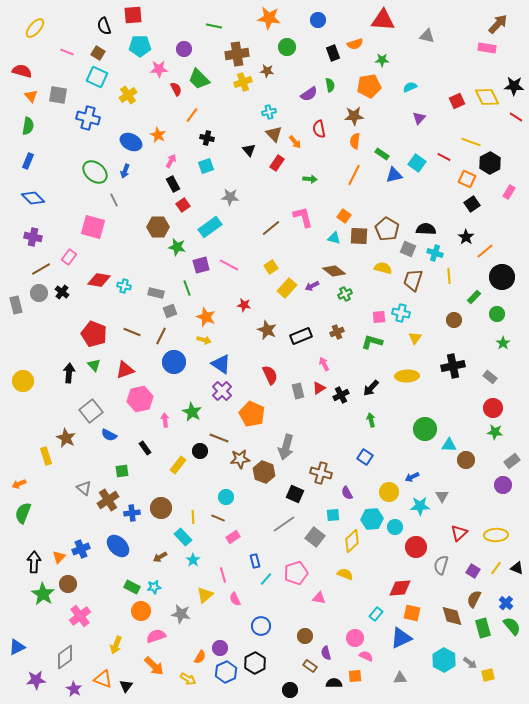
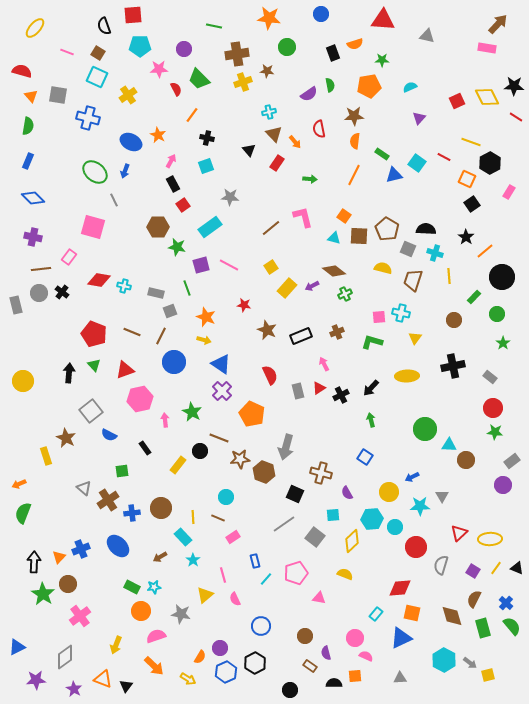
blue circle at (318, 20): moved 3 px right, 6 px up
brown line at (41, 269): rotated 24 degrees clockwise
yellow ellipse at (496, 535): moved 6 px left, 4 px down
